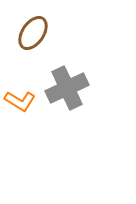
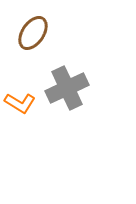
orange L-shape: moved 2 px down
